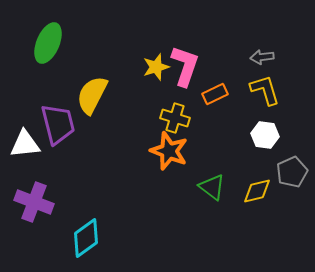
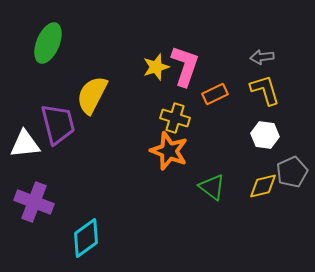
yellow diamond: moved 6 px right, 5 px up
